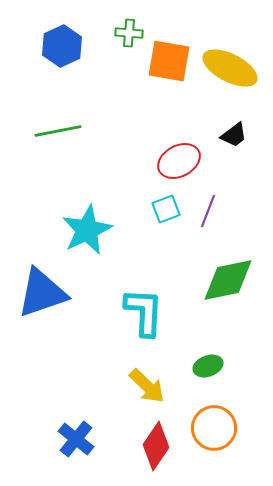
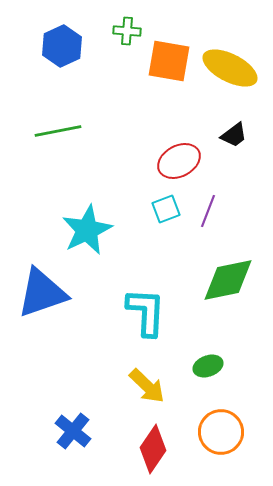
green cross: moved 2 px left, 2 px up
cyan L-shape: moved 2 px right
orange circle: moved 7 px right, 4 px down
blue cross: moved 3 px left, 8 px up
red diamond: moved 3 px left, 3 px down
